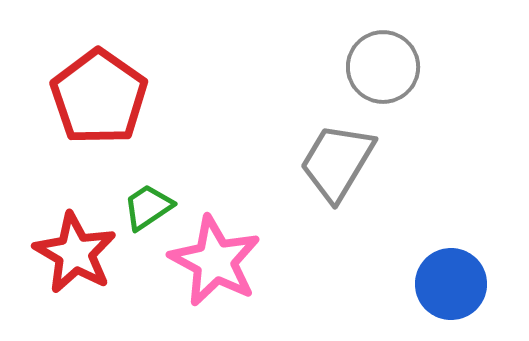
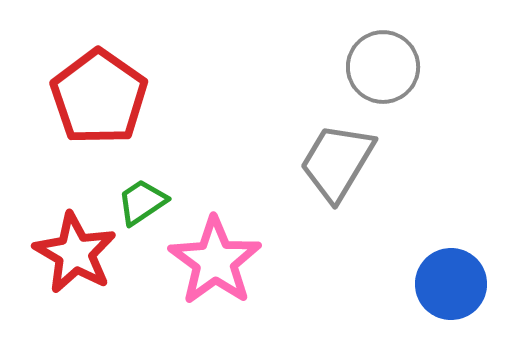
green trapezoid: moved 6 px left, 5 px up
pink star: rotated 8 degrees clockwise
